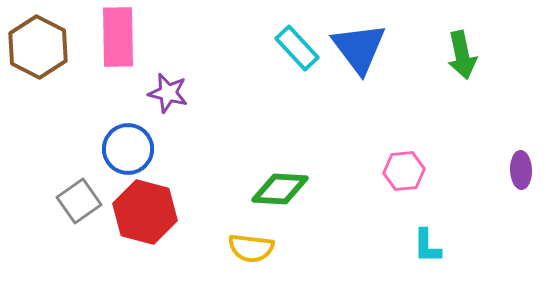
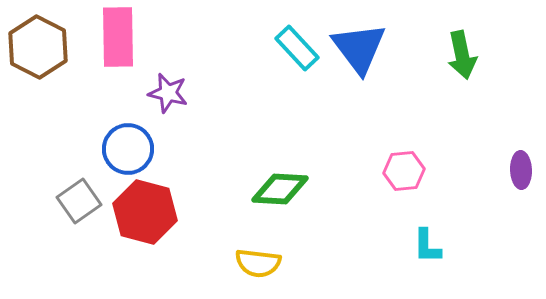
yellow semicircle: moved 7 px right, 15 px down
